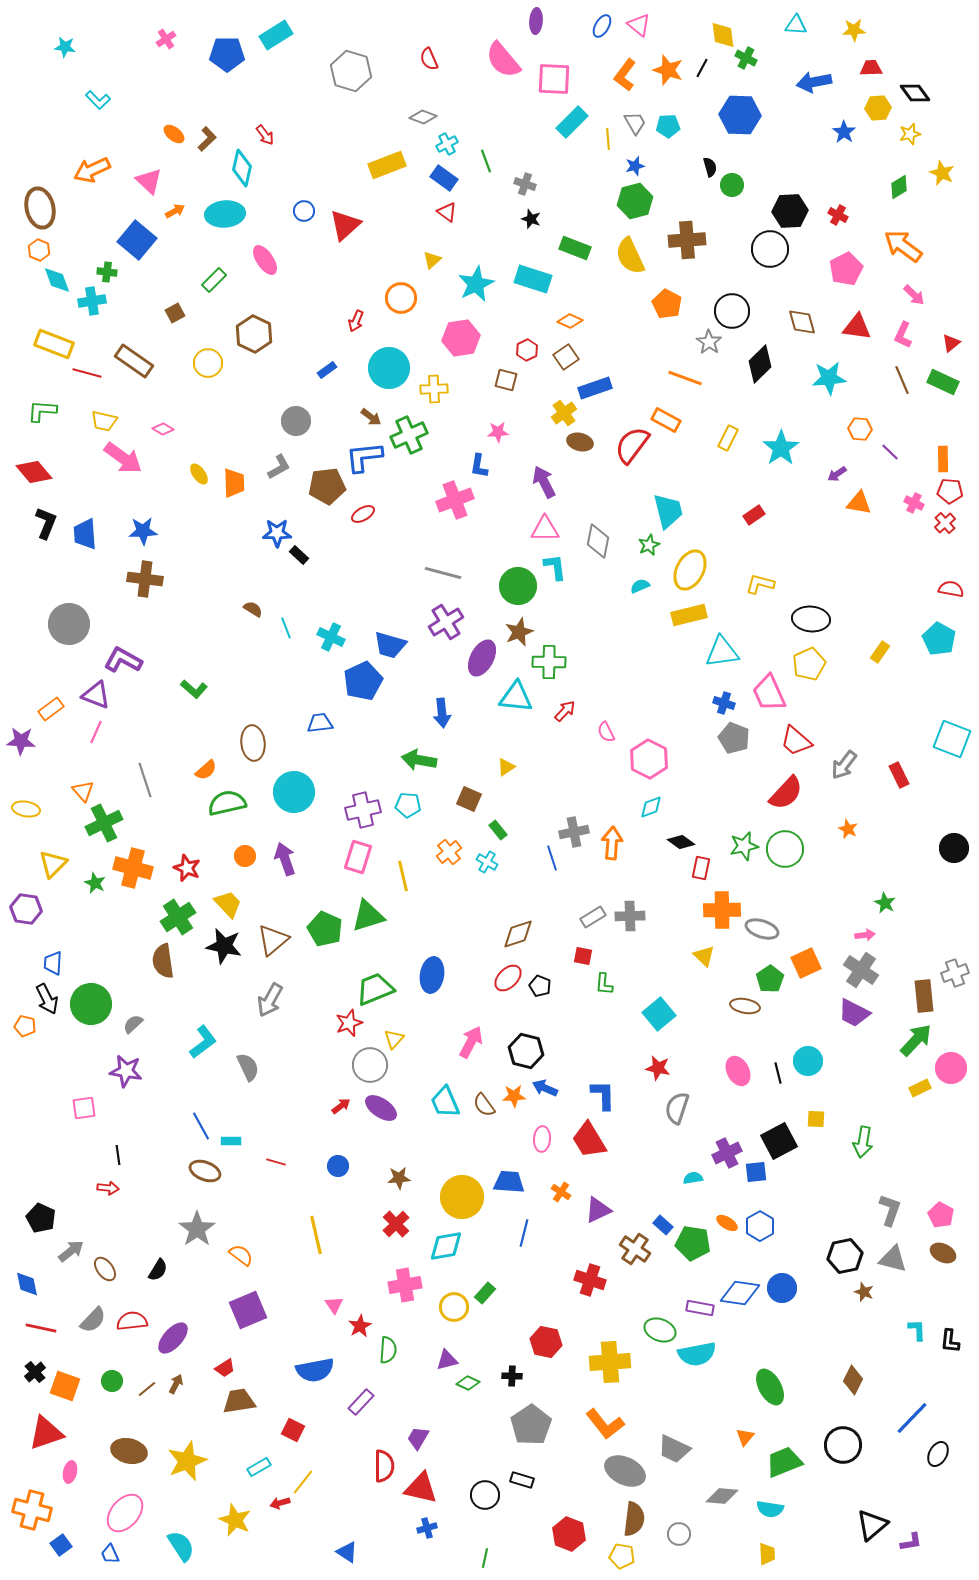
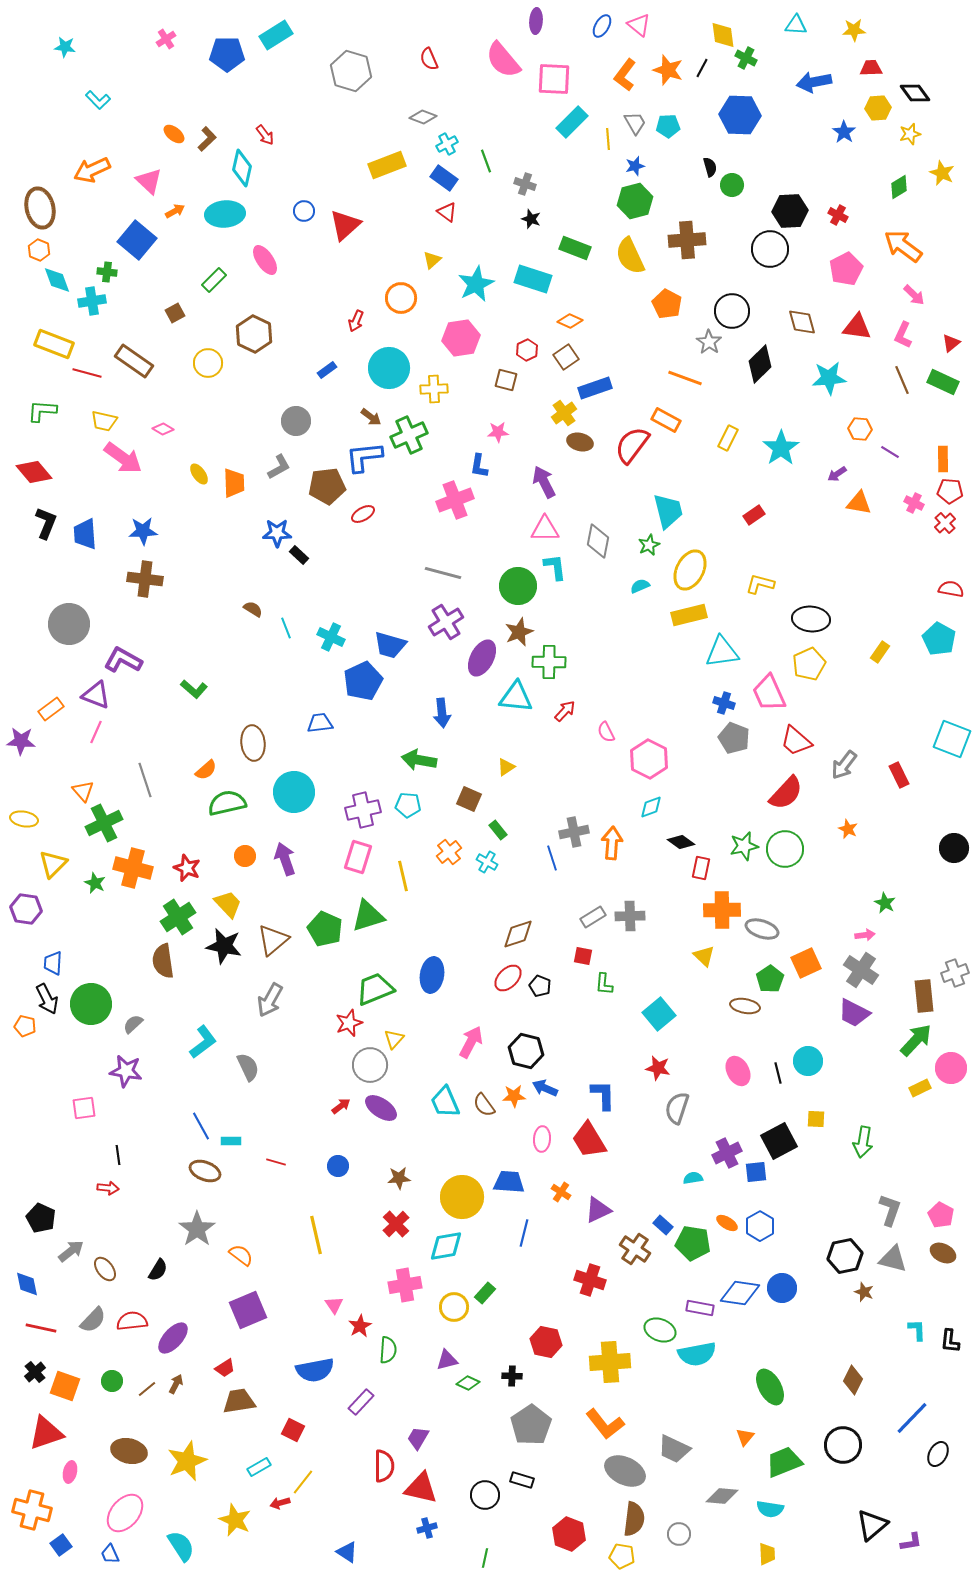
purple line at (890, 452): rotated 12 degrees counterclockwise
yellow ellipse at (26, 809): moved 2 px left, 10 px down
